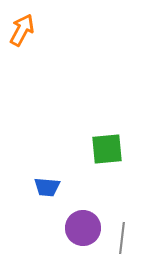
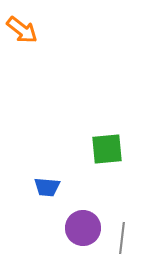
orange arrow: rotated 100 degrees clockwise
